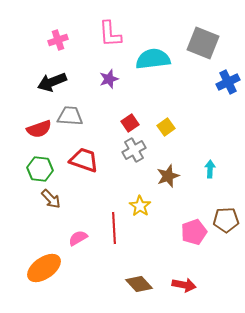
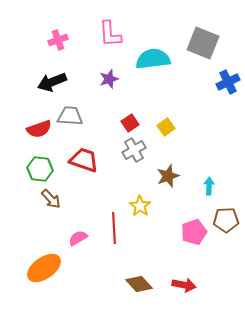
cyan arrow: moved 1 px left, 17 px down
